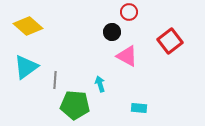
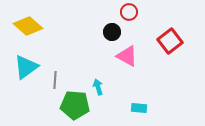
cyan arrow: moved 2 px left, 3 px down
